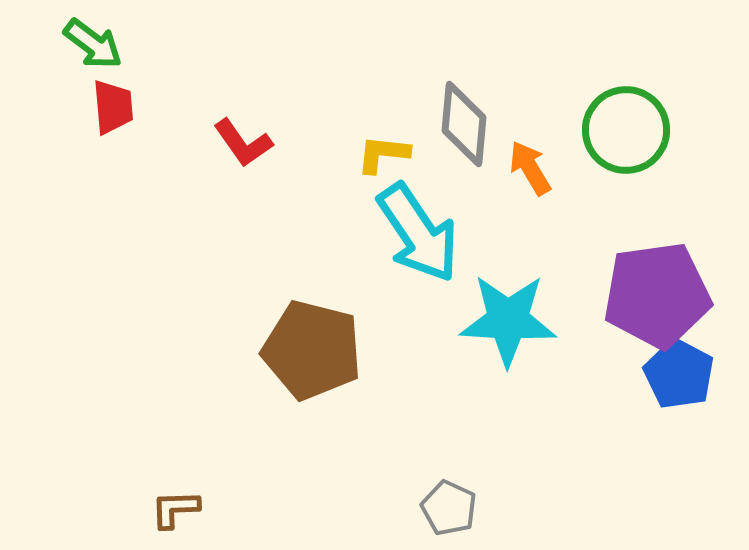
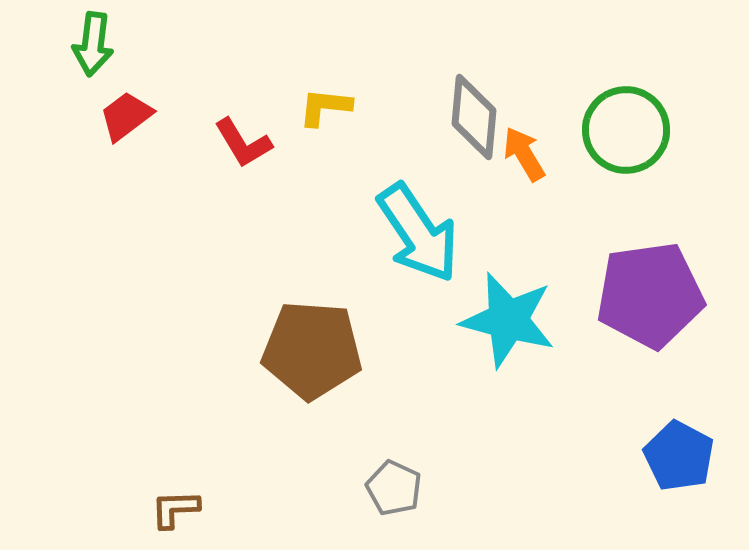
green arrow: rotated 60 degrees clockwise
red trapezoid: moved 13 px right, 9 px down; rotated 122 degrees counterclockwise
gray diamond: moved 10 px right, 7 px up
red L-shape: rotated 4 degrees clockwise
yellow L-shape: moved 58 px left, 47 px up
orange arrow: moved 6 px left, 14 px up
purple pentagon: moved 7 px left
cyan star: rotated 12 degrees clockwise
brown pentagon: rotated 10 degrees counterclockwise
blue pentagon: moved 82 px down
gray pentagon: moved 55 px left, 20 px up
